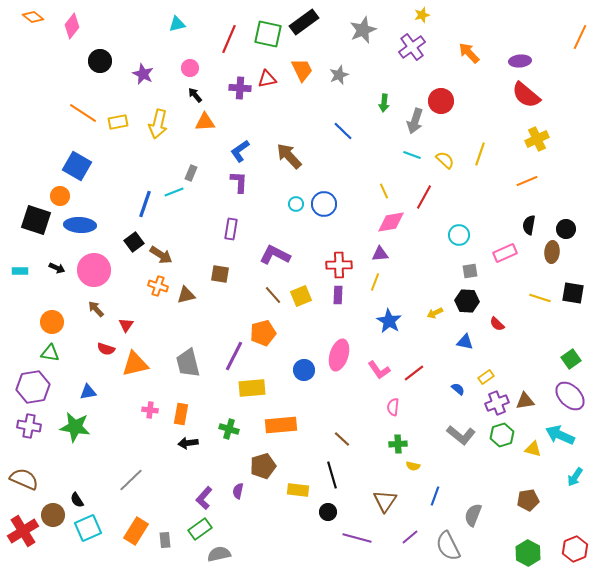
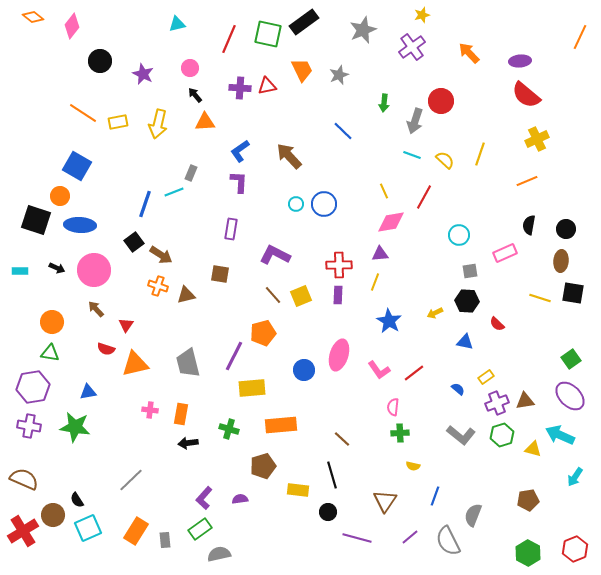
red triangle at (267, 79): moved 7 px down
brown ellipse at (552, 252): moved 9 px right, 9 px down
green cross at (398, 444): moved 2 px right, 11 px up
purple semicircle at (238, 491): moved 2 px right, 8 px down; rotated 70 degrees clockwise
gray semicircle at (448, 546): moved 5 px up
